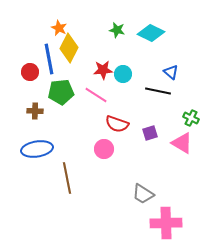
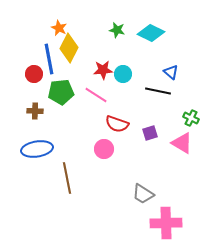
red circle: moved 4 px right, 2 px down
